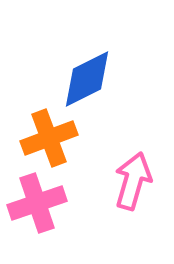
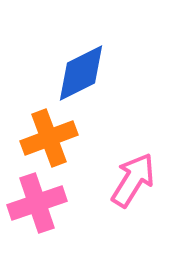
blue diamond: moved 6 px left, 6 px up
pink arrow: moved 1 px up; rotated 16 degrees clockwise
